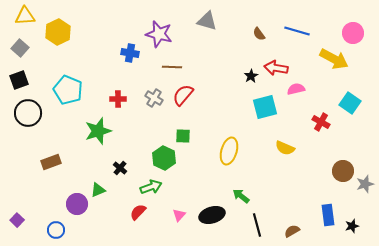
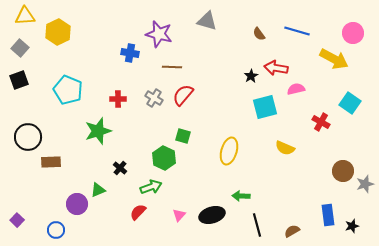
black circle at (28, 113): moved 24 px down
green square at (183, 136): rotated 14 degrees clockwise
brown rectangle at (51, 162): rotated 18 degrees clockwise
green arrow at (241, 196): rotated 36 degrees counterclockwise
